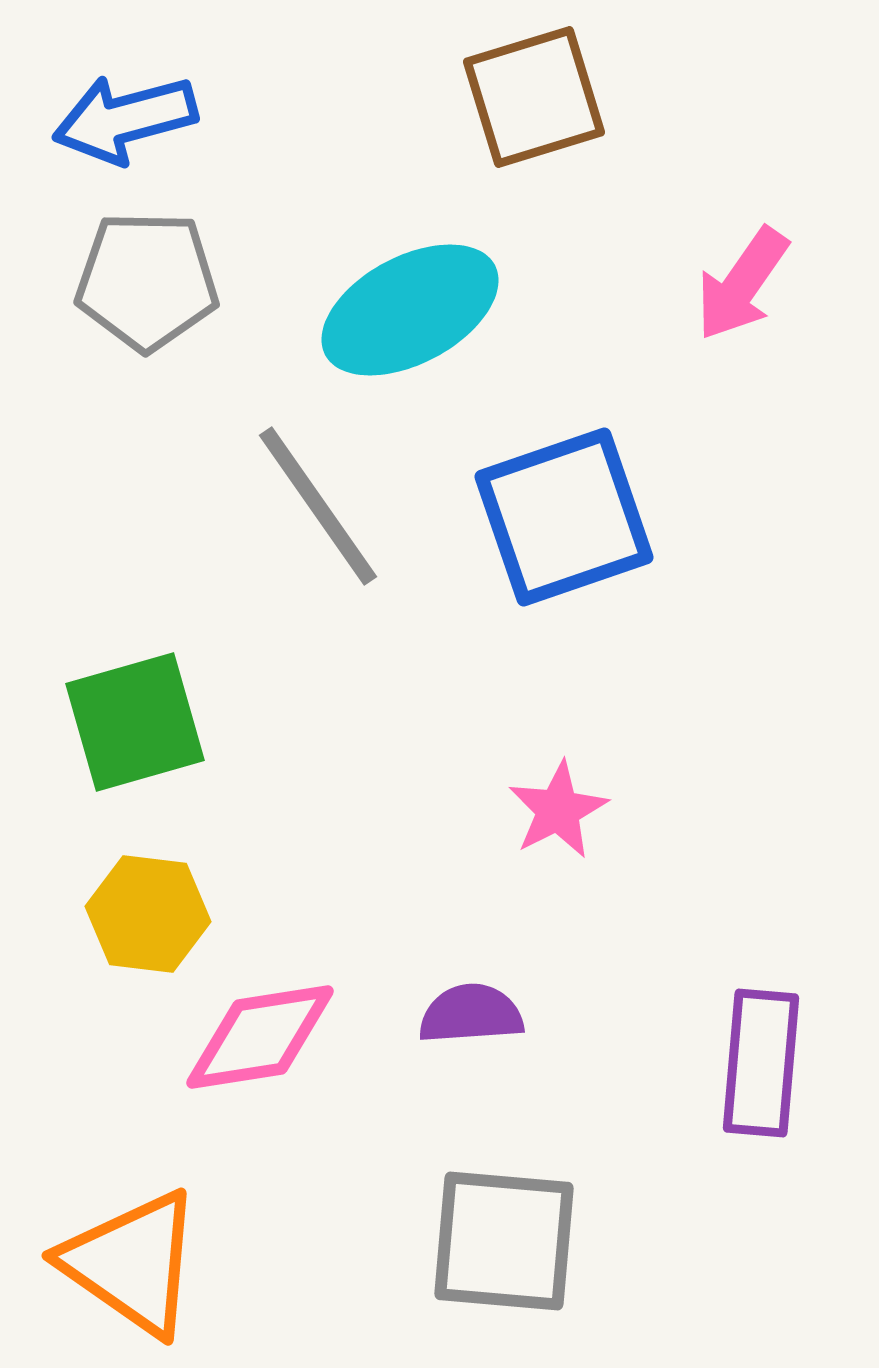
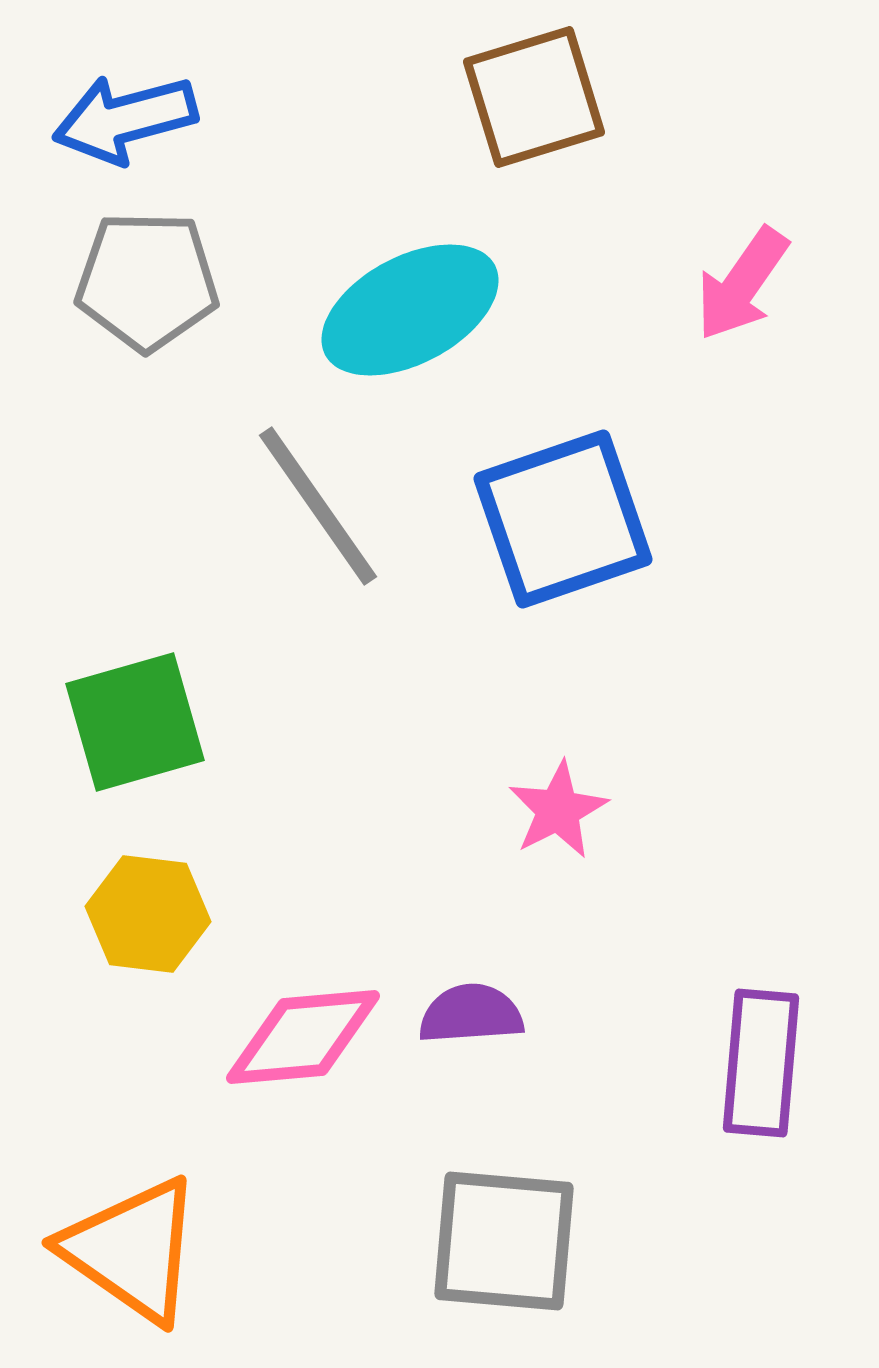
blue square: moved 1 px left, 2 px down
pink diamond: moved 43 px right; rotated 4 degrees clockwise
orange triangle: moved 13 px up
